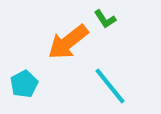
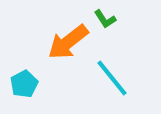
cyan line: moved 2 px right, 8 px up
